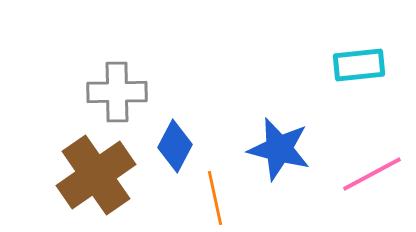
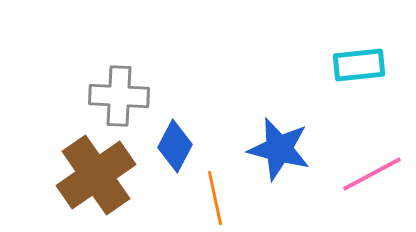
gray cross: moved 2 px right, 4 px down; rotated 4 degrees clockwise
